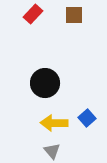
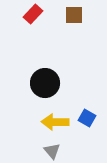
blue square: rotated 18 degrees counterclockwise
yellow arrow: moved 1 px right, 1 px up
